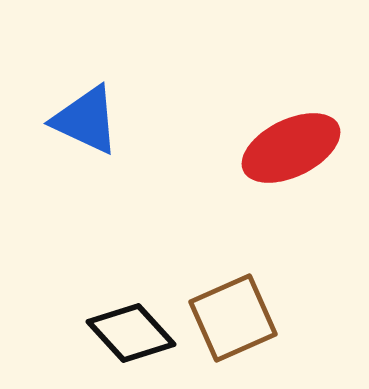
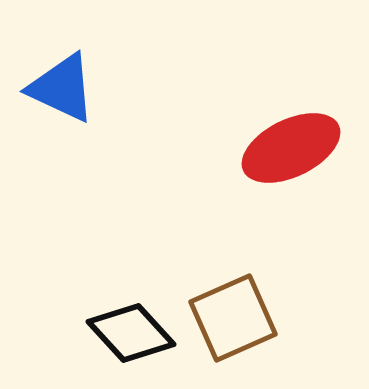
blue triangle: moved 24 px left, 32 px up
